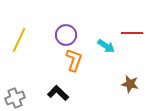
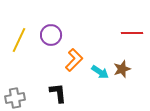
purple circle: moved 15 px left
cyan arrow: moved 6 px left, 26 px down
orange L-shape: rotated 25 degrees clockwise
brown star: moved 8 px left, 15 px up; rotated 30 degrees counterclockwise
black L-shape: rotated 40 degrees clockwise
gray cross: rotated 12 degrees clockwise
